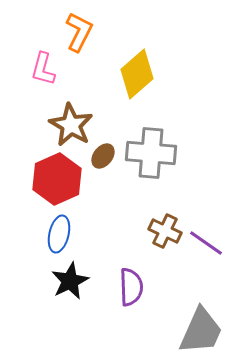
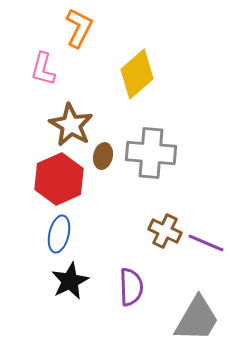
orange L-shape: moved 4 px up
brown ellipse: rotated 25 degrees counterclockwise
red hexagon: moved 2 px right
purple line: rotated 12 degrees counterclockwise
gray trapezoid: moved 4 px left, 12 px up; rotated 6 degrees clockwise
